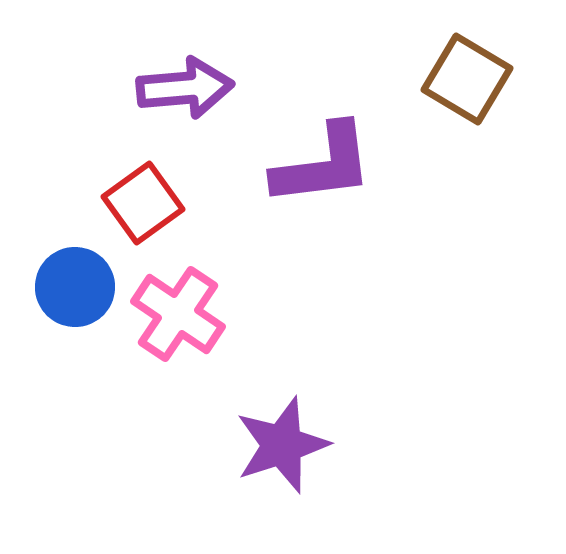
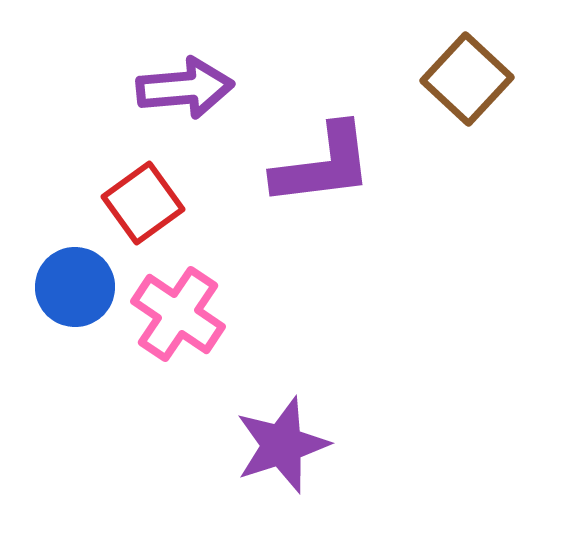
brown square: rotated 12 degrees clockwise
